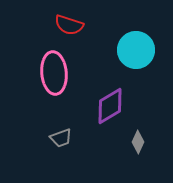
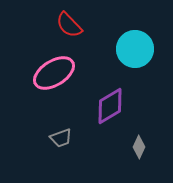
red semicircle: rotated 28 degrees clockwise
cyan circle: moved 1 px left, 1 px up
pink ellipse: rotated 63 degrees clockwise
gray diamond: moved 1 px right, 5 px down
